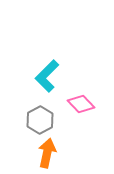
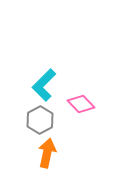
cyan L-shape: moved 3 px left, 9 px down
